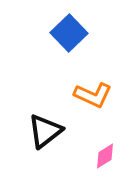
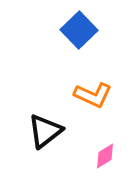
blue square: moved 10 px right, 3 px up
